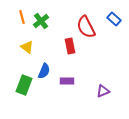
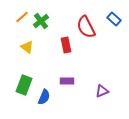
orange line: rotated 64 degrees clockwise
red rectangle: moved 4 px left, 1 px up
blue semicircle: moved 26 px down
purple triangle: moved 1 px left
